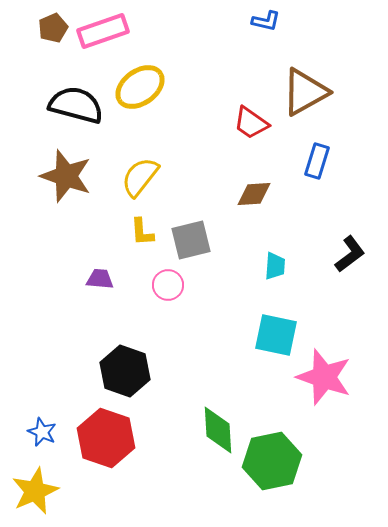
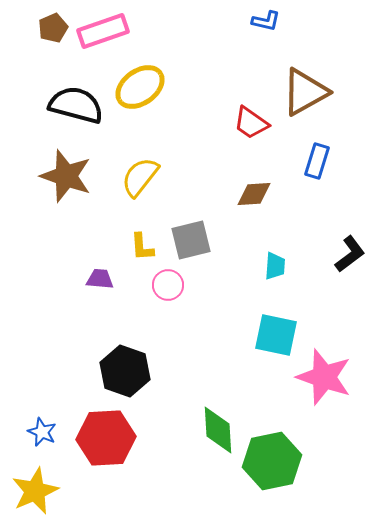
yellow L-shape: moved 15 px down
red hexagon: rotated 22 degrees counterclockwise
